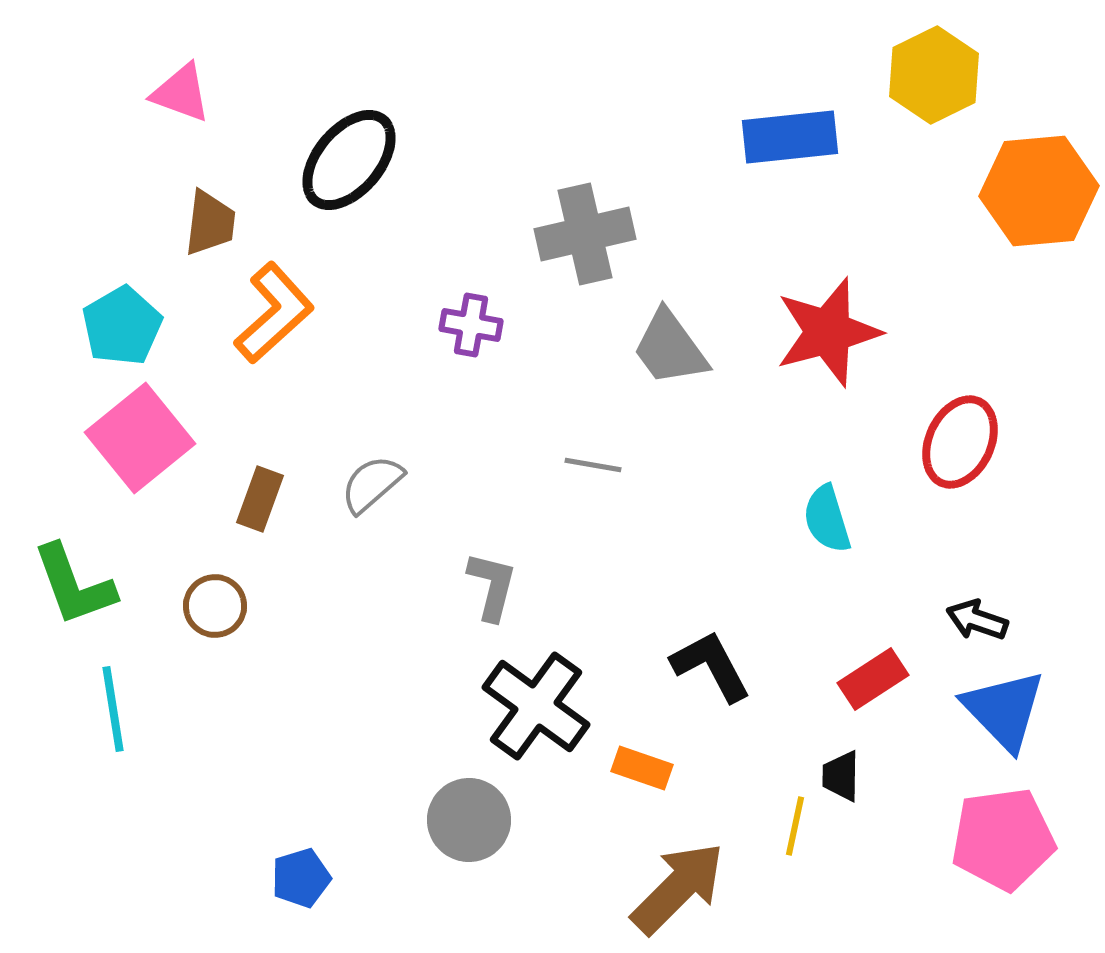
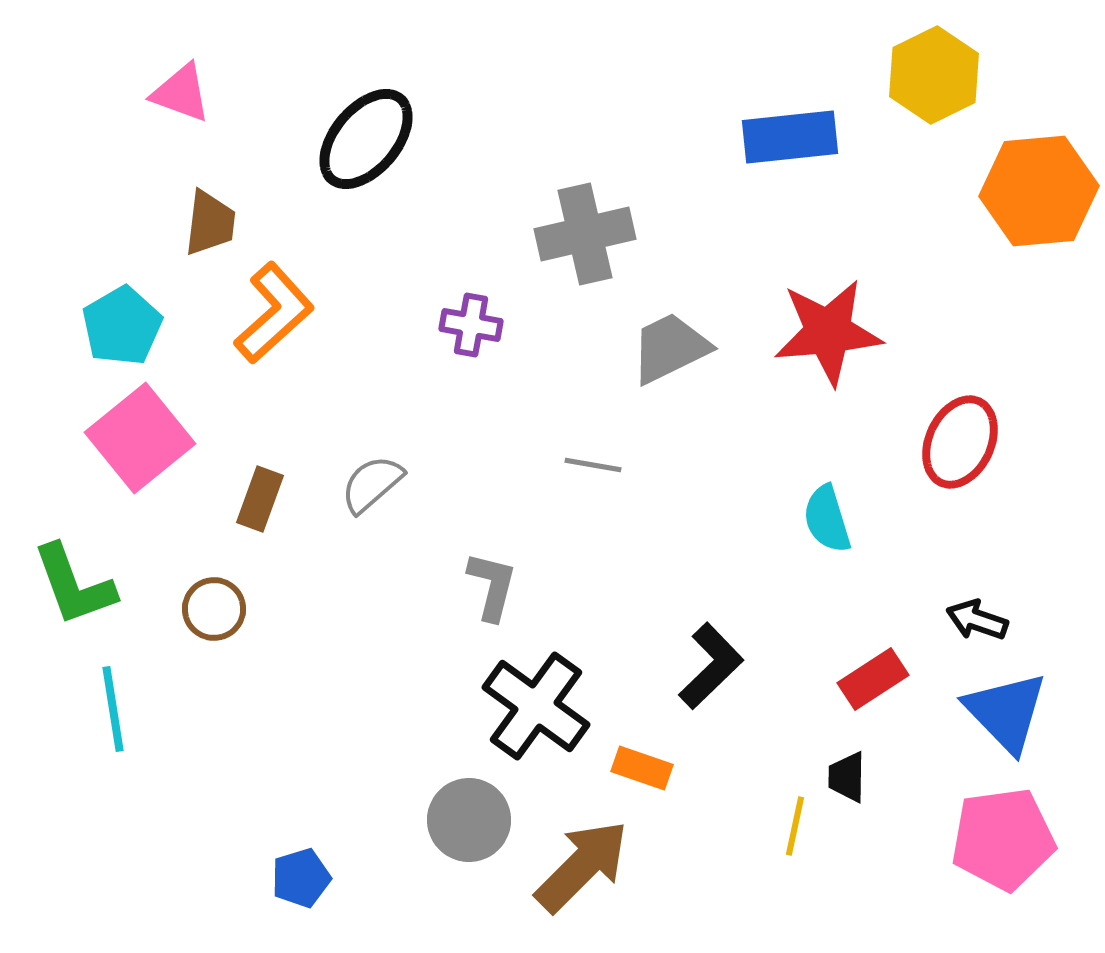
black ellipse: moved 17 px right, 21 px up
red star: rotated 10 degrees clockwise
gray trapezoid: rotated 100 degrees clockwise
brown circle: moved 1 px left, 3 px down
black L-shape: rotated 74 degrees clockwise
blue triangle: moved 2 px right, 2 px down
black trapezoid: moved 6 px right, 1 px down
brown arrow: moved 96 px left, 22 px up
